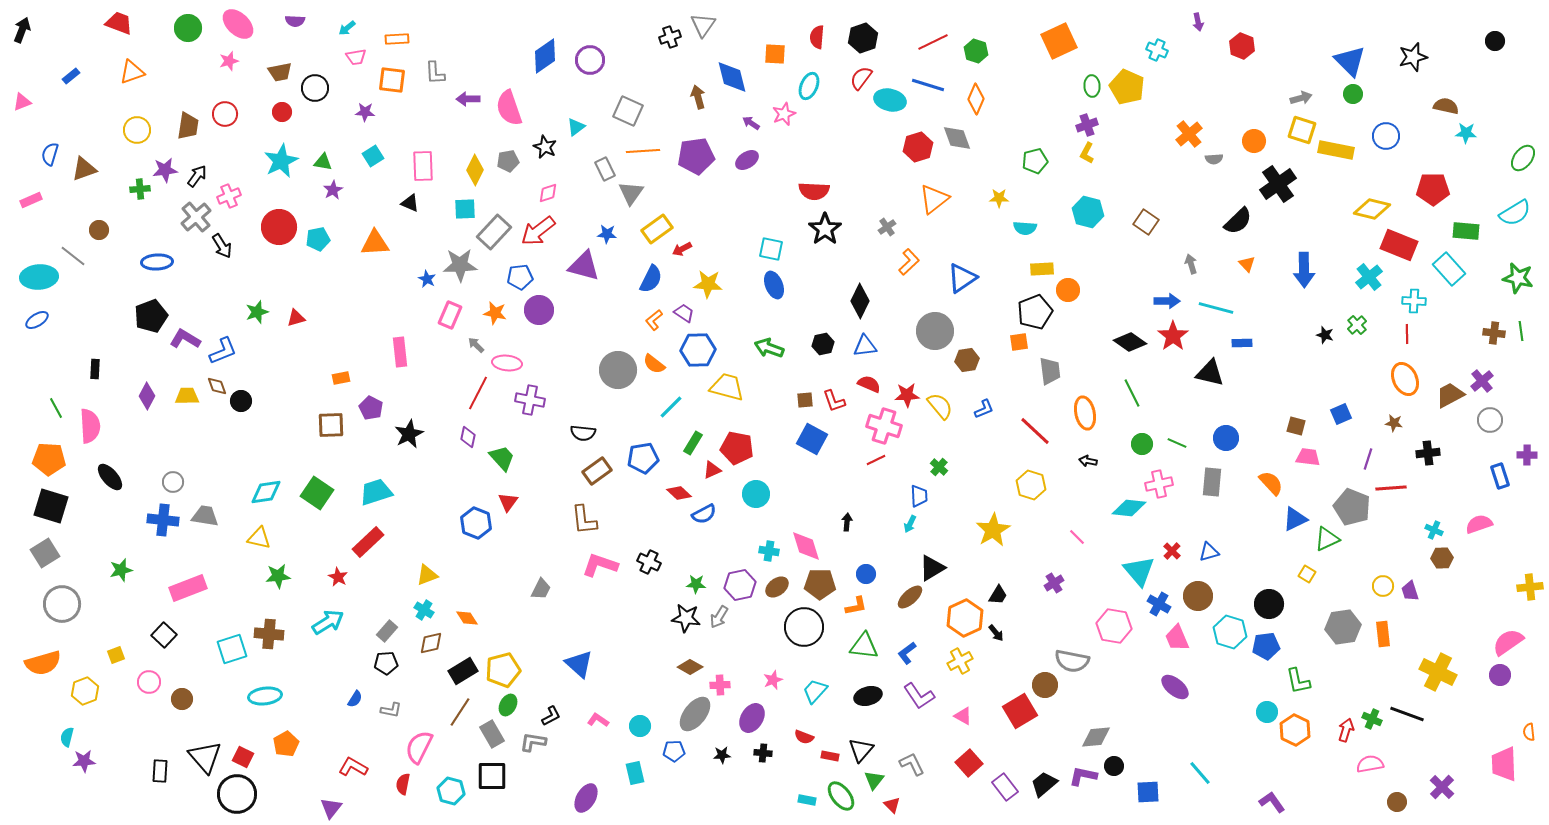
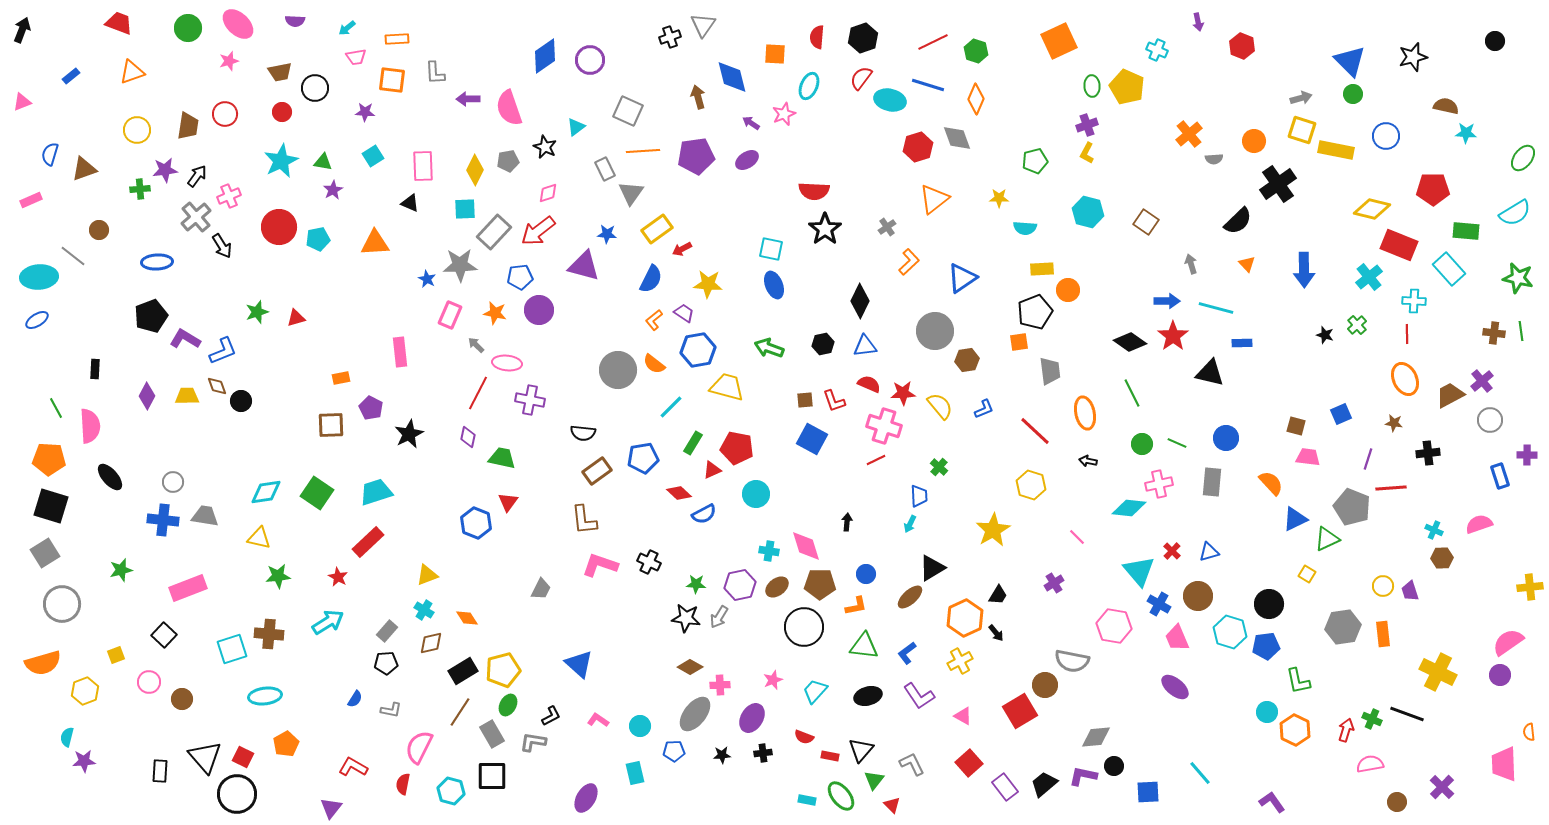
blue hexagon at (698, 350): rotated 8 degrees counterclockwise
red star at (907, 395): moved 4 px left, 2 px up
green trapezoid at (502, 458): rotated 36 degrees counterclockwise
black cross at (763, 753): rotated 12 degrees counterclockwise
